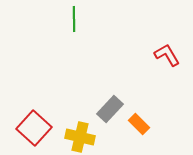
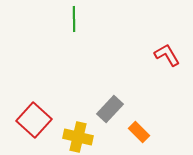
orange rectangle: moved 8 px down
red square: moved 8 px up
yellow cross: moved 2 px left
